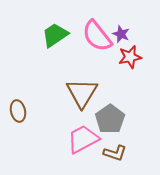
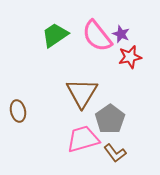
pink trapezoid: rotated 12 degrees clockwise
brown L-shape: rotated 35 degrees clockwise
